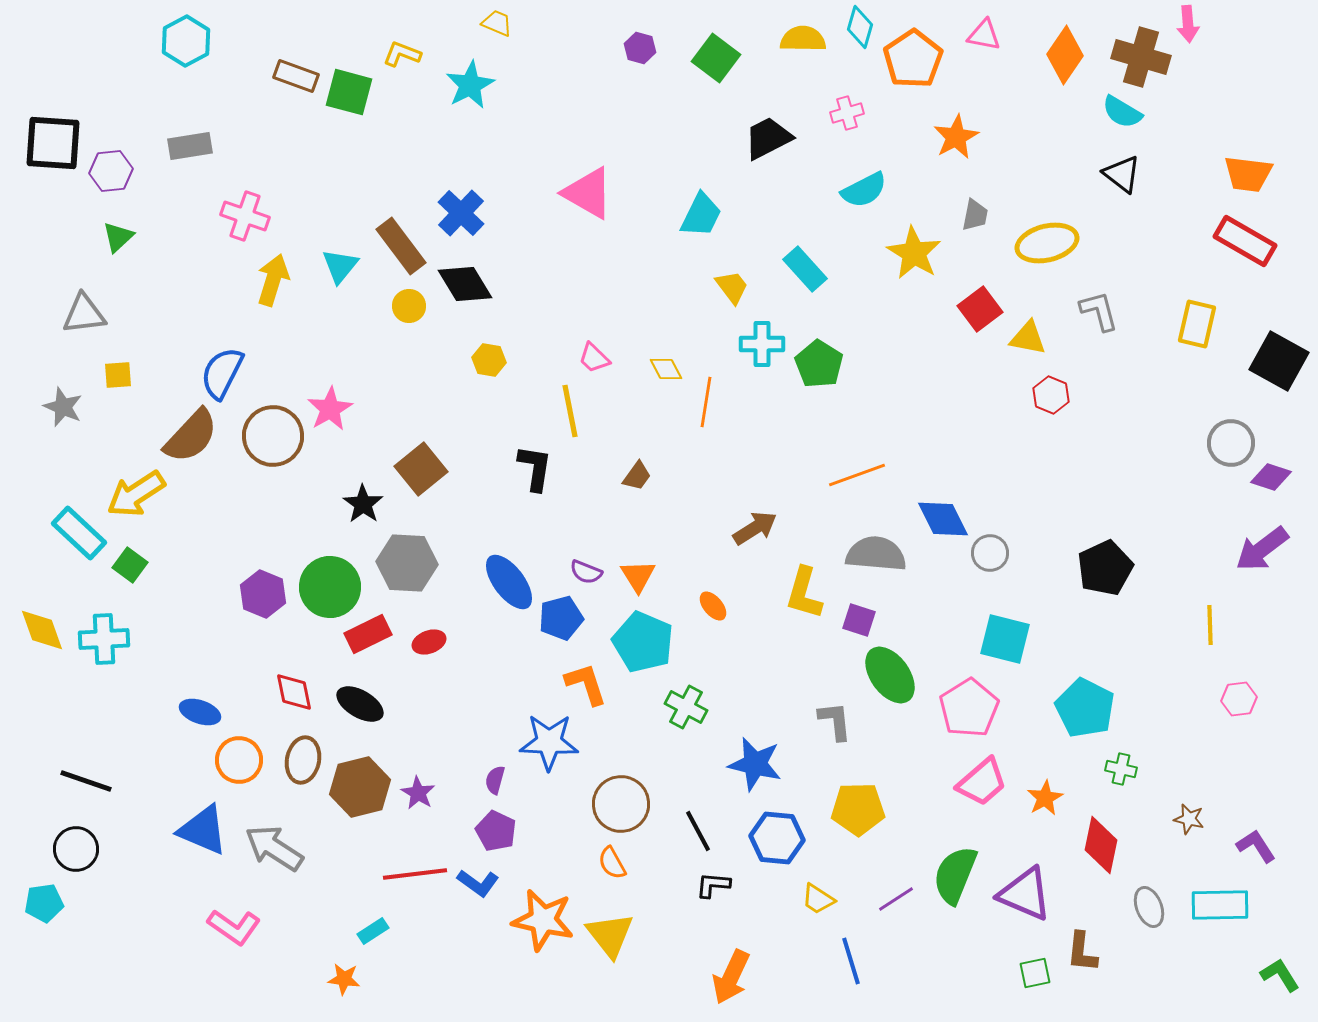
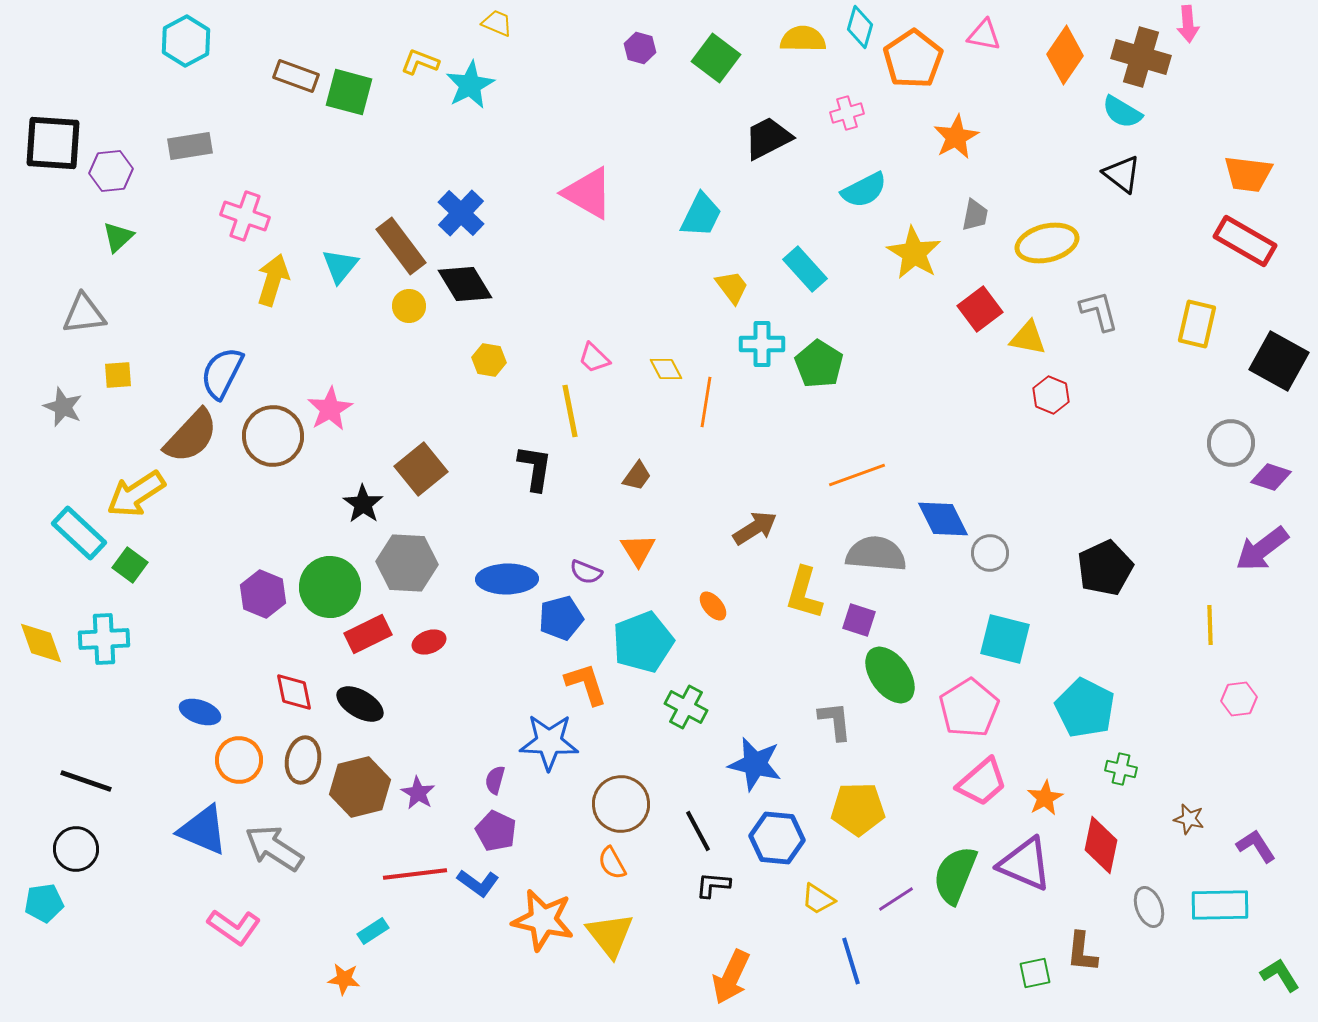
yellow L-shape at (402, 54): moved 18 px right, 8 px down
orange triangle at (638, 576): moved 26 px up
blue ellipse at (509, 582): moved 2 px left, 3 px up; rotated 54 degrees counterclockwise
yellow diamond at (42, 630): moved 1 px left, 13 px down
cyan pentagon at (643, 642): rotated 28 degrees clockwise
purple triangle at (1025, 894): moved 30 px up
